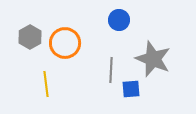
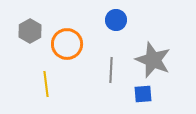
blue circle: moved 3 px left
gray hexagon: moved 6 px up
orange circle: moved 2 px right, 1 px down
gray star: moved 1 px down
blue square: moved 12 px right, 5 px down
